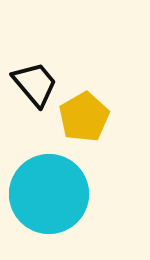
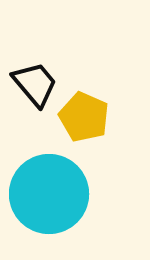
yellow pentagon: rotated 18 degrees counterclockwise
